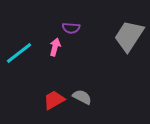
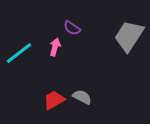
purple semicircle: moved 1 px right; rotated 30 degrees clockwise
